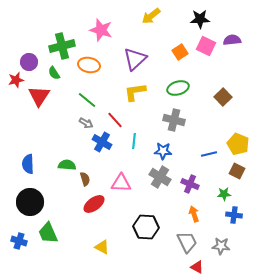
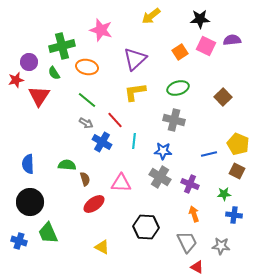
orange ellipse at (89, 65): moved 2 px left, 2 px down
